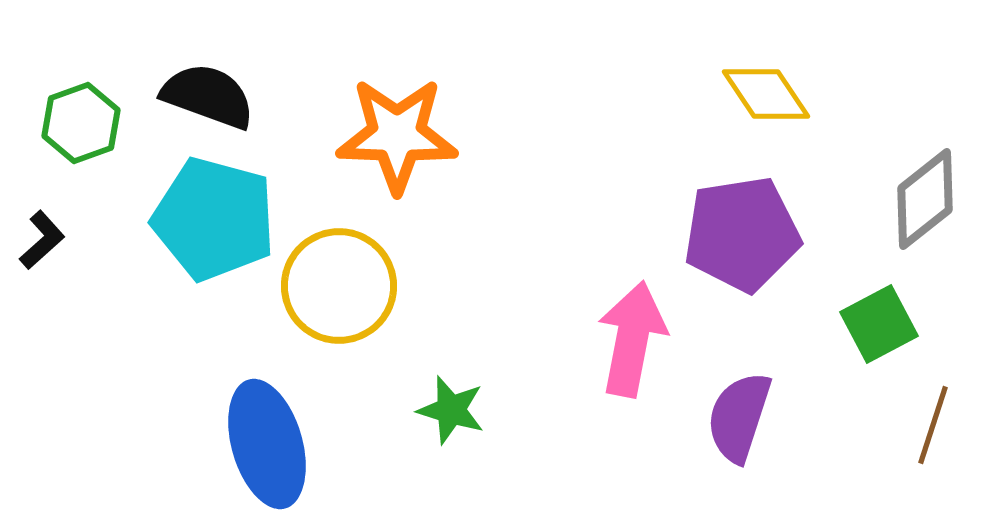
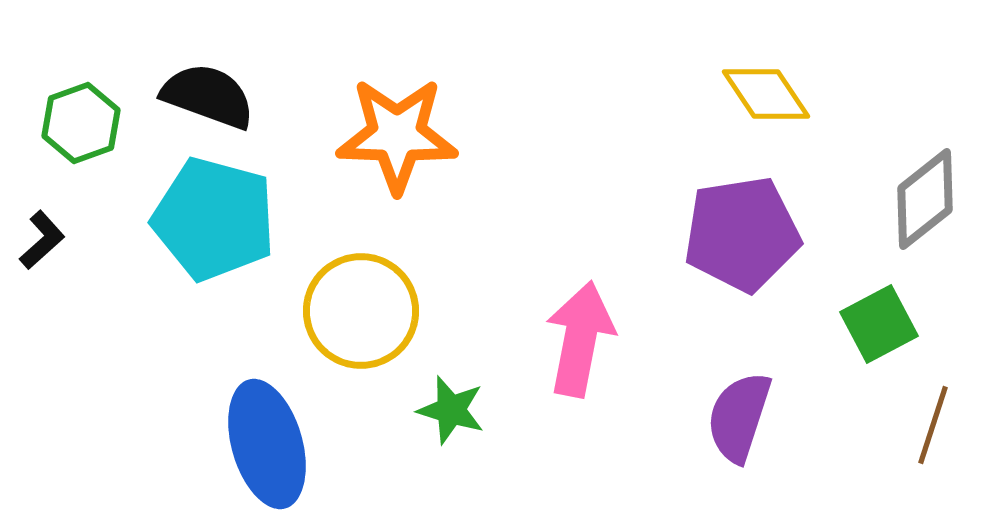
yellow circle: moved 22 px right, 25 px down
pink arrow: moved 52 px left
